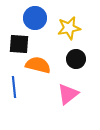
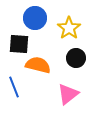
yellow star: rotated 25 degrees counterclockwise
black circle: moved 1 px up
blue line: rotated 15 degrees counterclockwise
